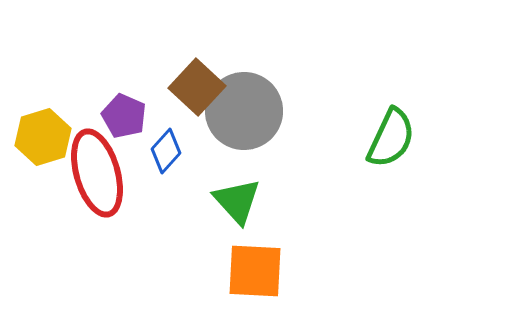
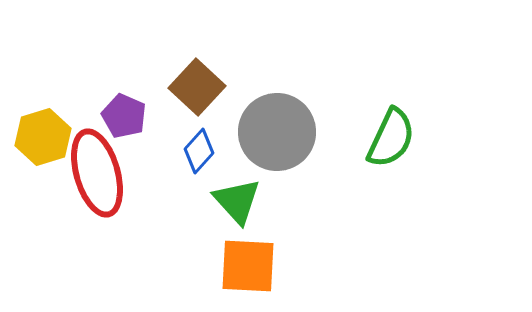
gray circle: moved 33 px right, 21 px down
blue diamond: moved 33 px right
orange square: moved 7 px left, 5 px up
